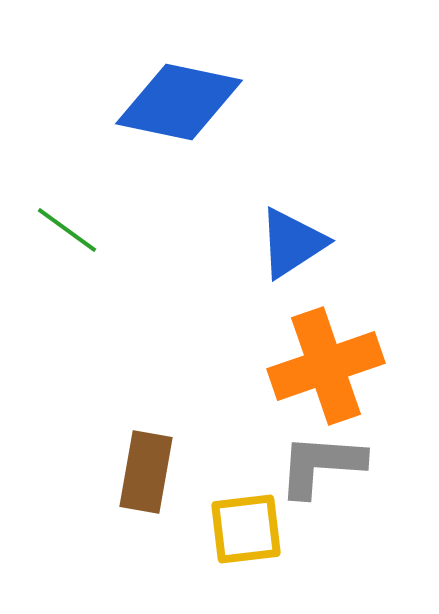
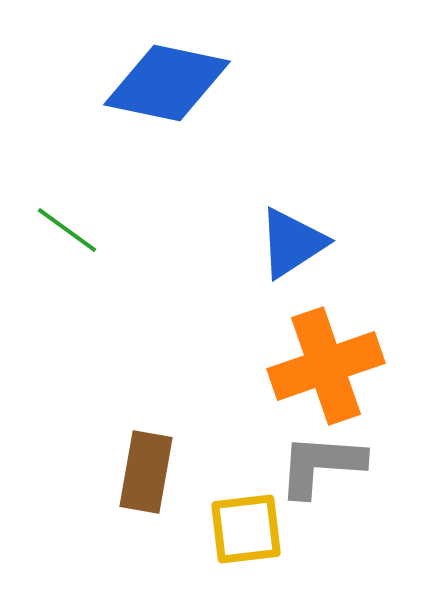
blue diamond: moved 12 px left, 19 px up
